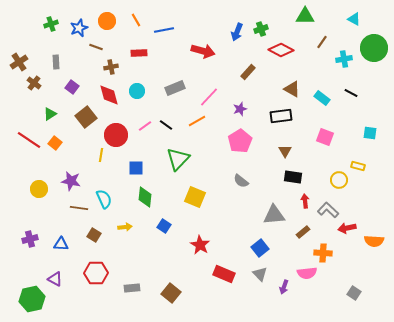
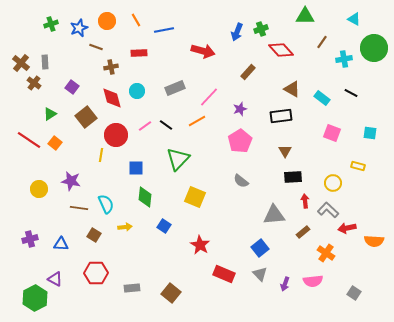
red diamond at (281, 50): rotated 20 degrees clockwise
brown cross at (19, 62): moved 2 px right, 1 px down; rotated 18 degrees counterclockwise
gray rectangle at (56, 62): moved 11 px left
red diamond at (109, 95): moved 3 px right, 3 px down
pink square at (325, 137): moved 7 px right, 4 px up
black rectangle at (293, 177): rotated 12 degrees counterclockwise
yellow circle at (339, 180): moved 6 px left, 3 px down
cyan semicircle at (104, 199): moved 2 px right, 5 px down
orange cross at (323, 253): moved 3 px right; rotated 30 degrees clockwise
pink semicircle at (307, 273): moved 6 px right, 8 px down
purple arrow at (284, 287): moved 1 px right, 3 px up
green hexagon at (32, 299): moved 3 px right, 1 px up; rotated 15 degrees counterclockwise
